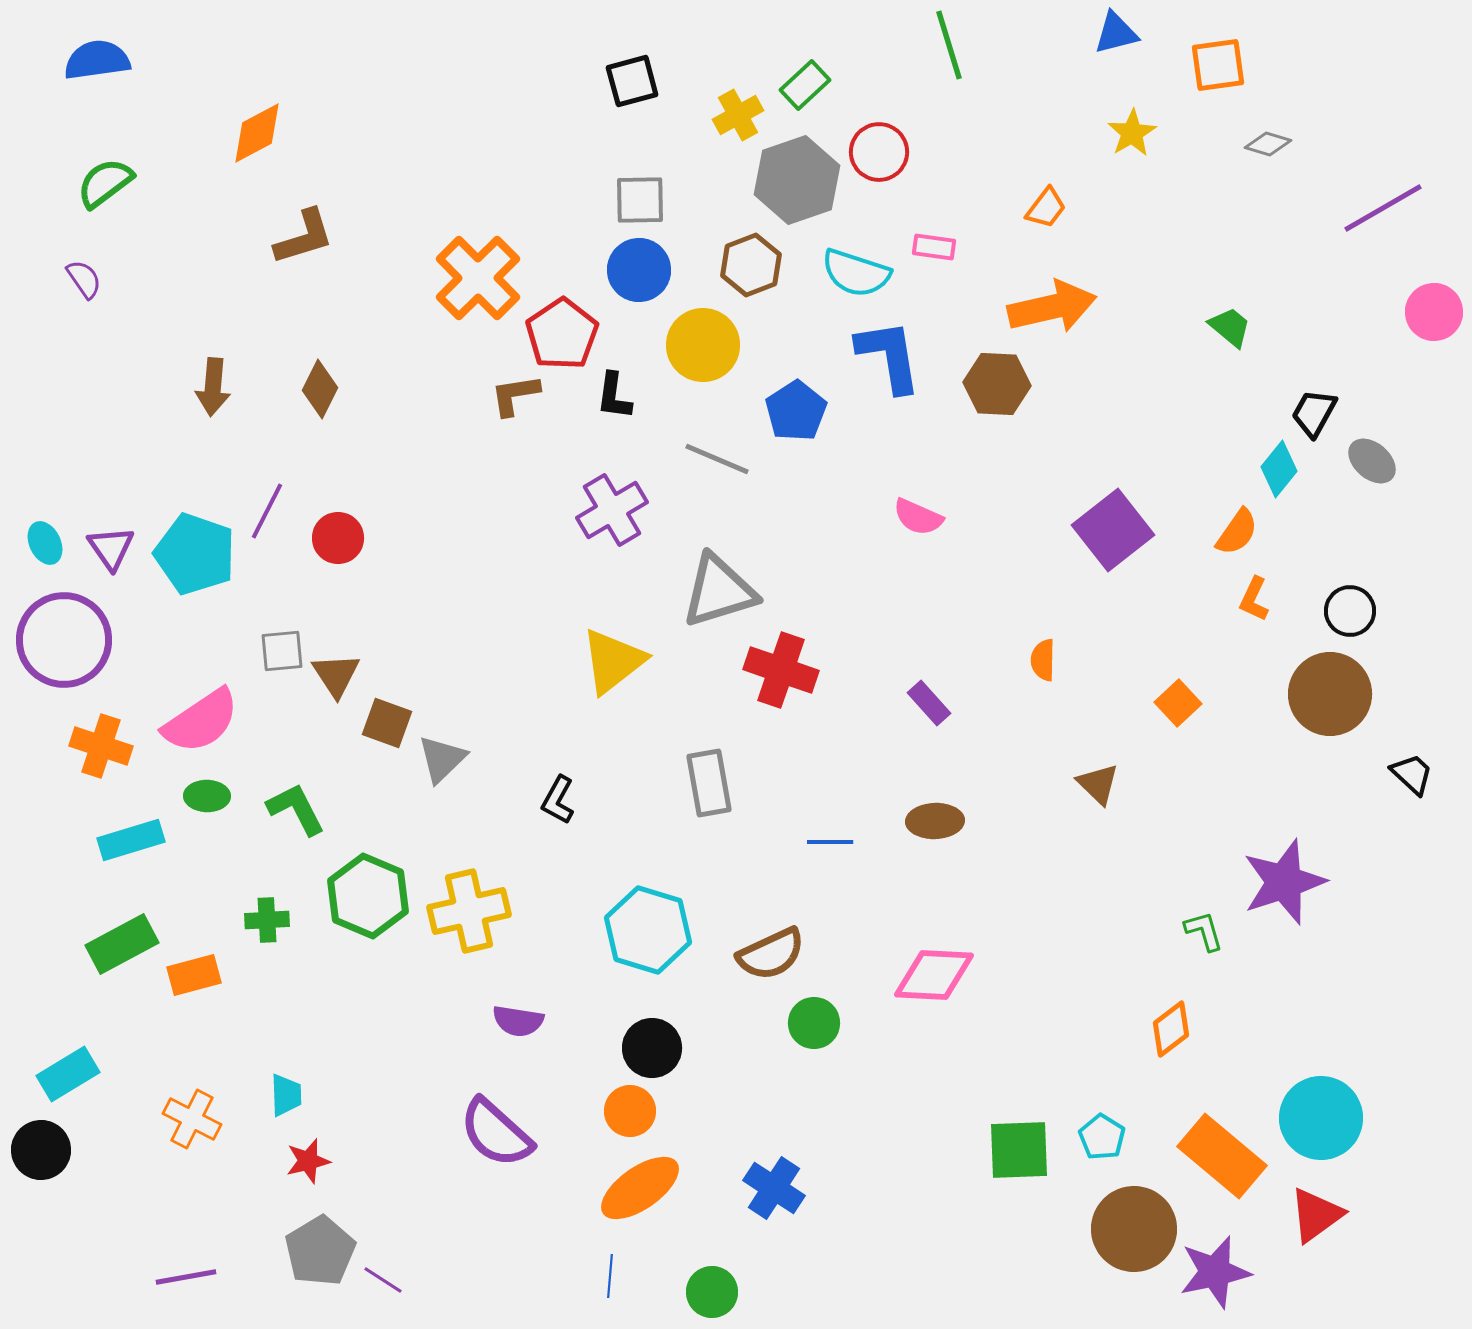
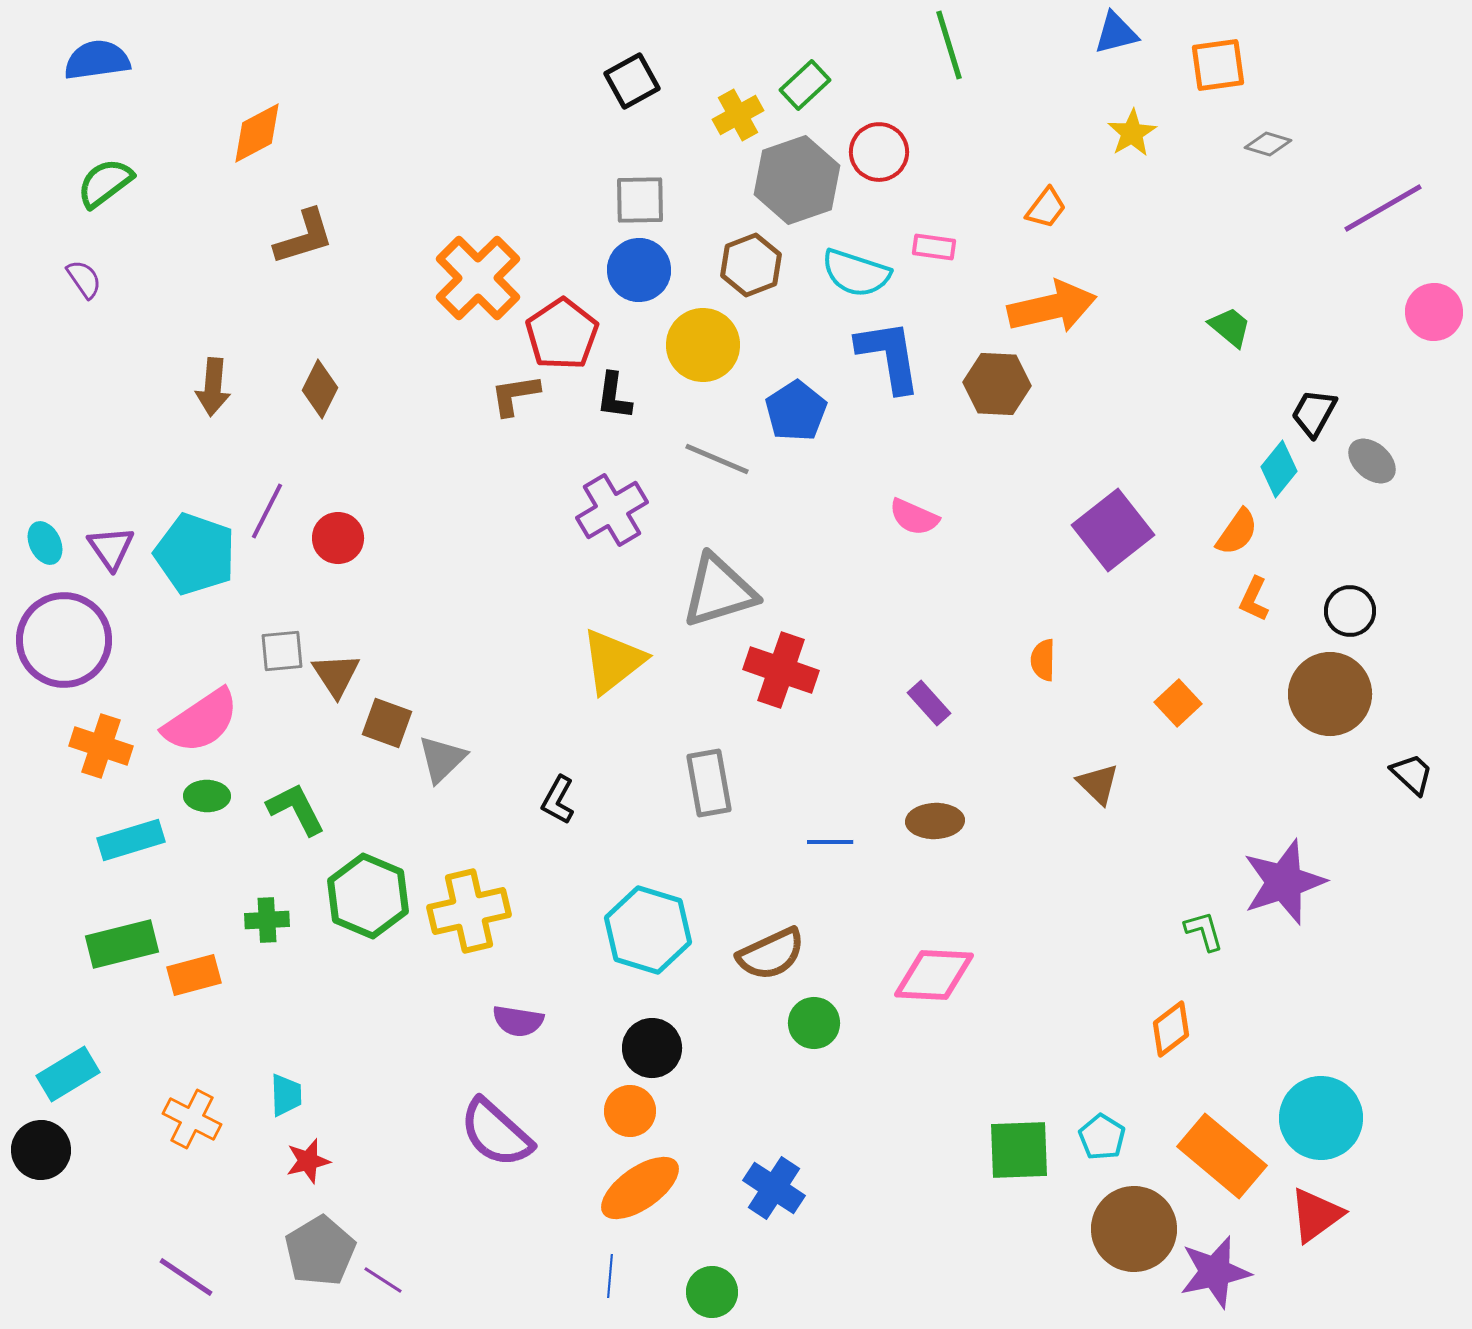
black square at (632, 81): rotated 14 degrees counterclockwise
pink semicircle at (918, 517): moved 4 px left
green rectangle at (122, 944): rotated 14 degrees clockwise
purple line at (186, 1277): rotated 44 degrees clockwise
